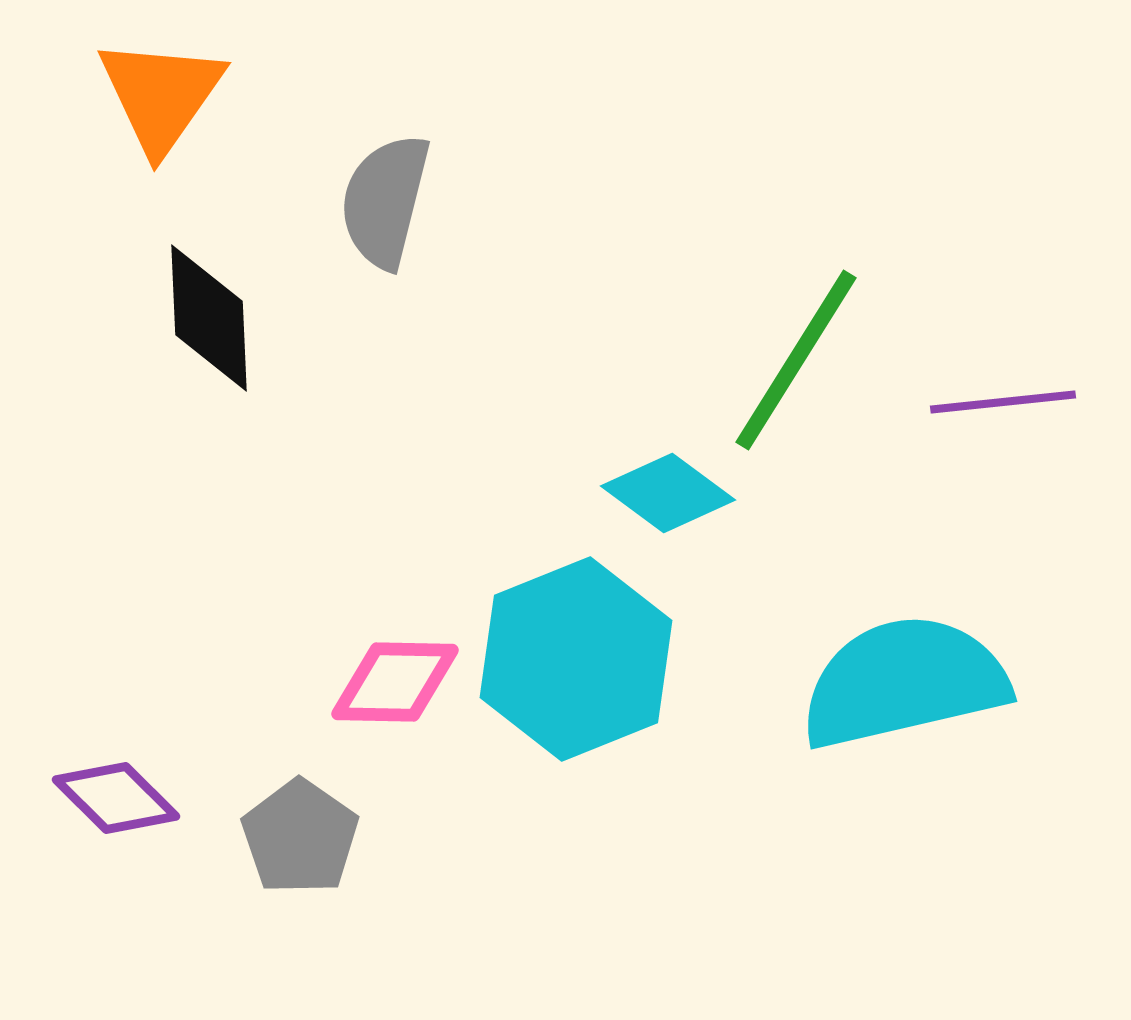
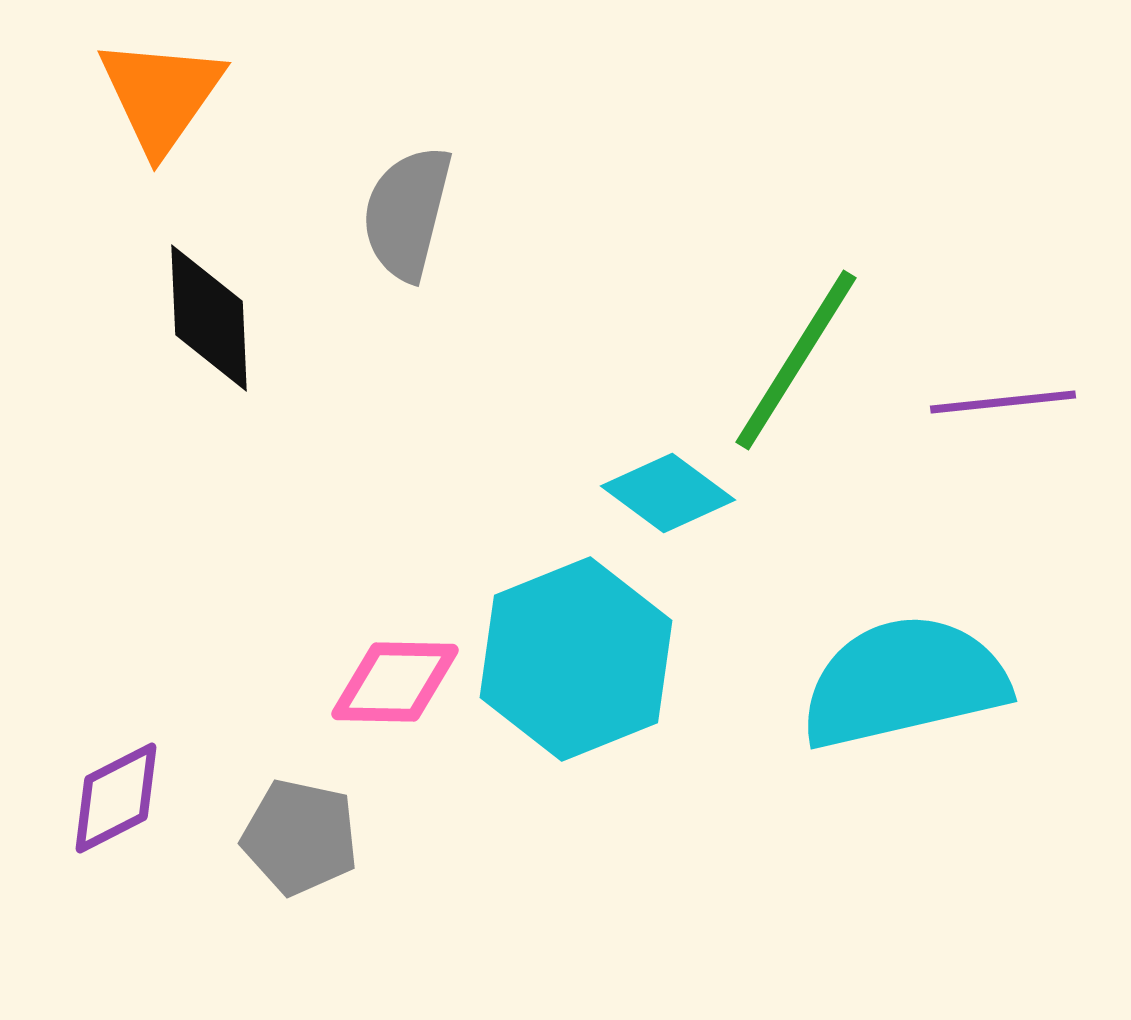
gray semicircle: moved 22 px right, 12 px down
purple diamond: rotated 72 degrees counterclockwise
gray pentagon: rotated 23 degrees counterclockwise
